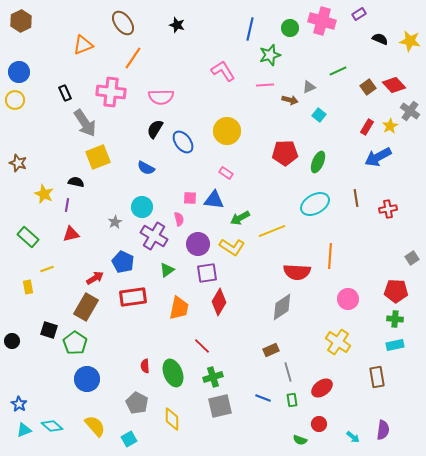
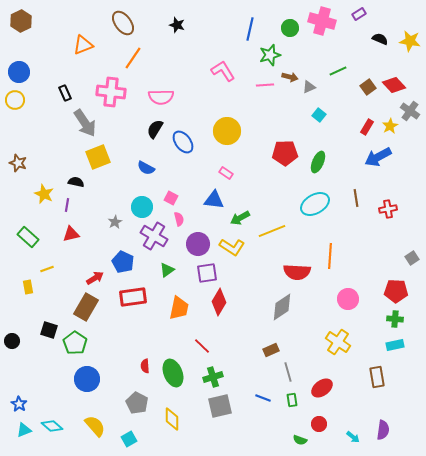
brown arrow at (290, 100): moved 23 px up
pink square at (190, 198): moved 19 px left; rotated 24 degrees clockwise
